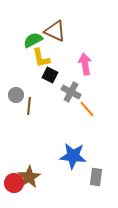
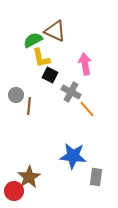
red circle: moved 8 px down
